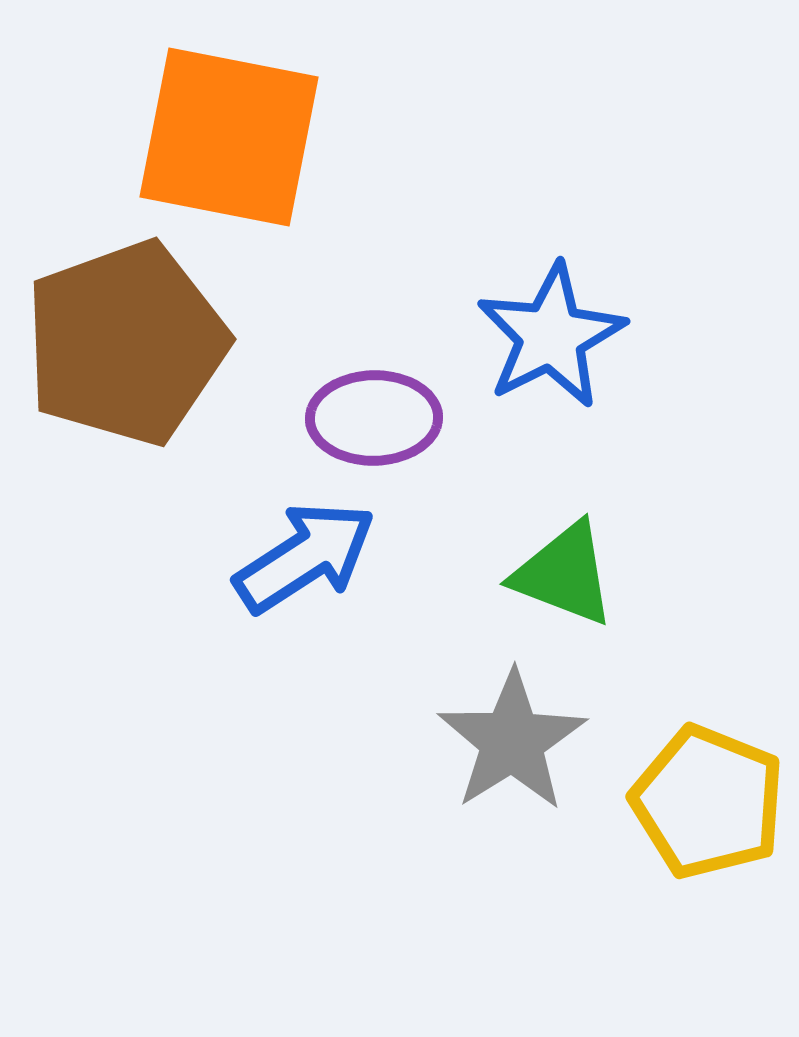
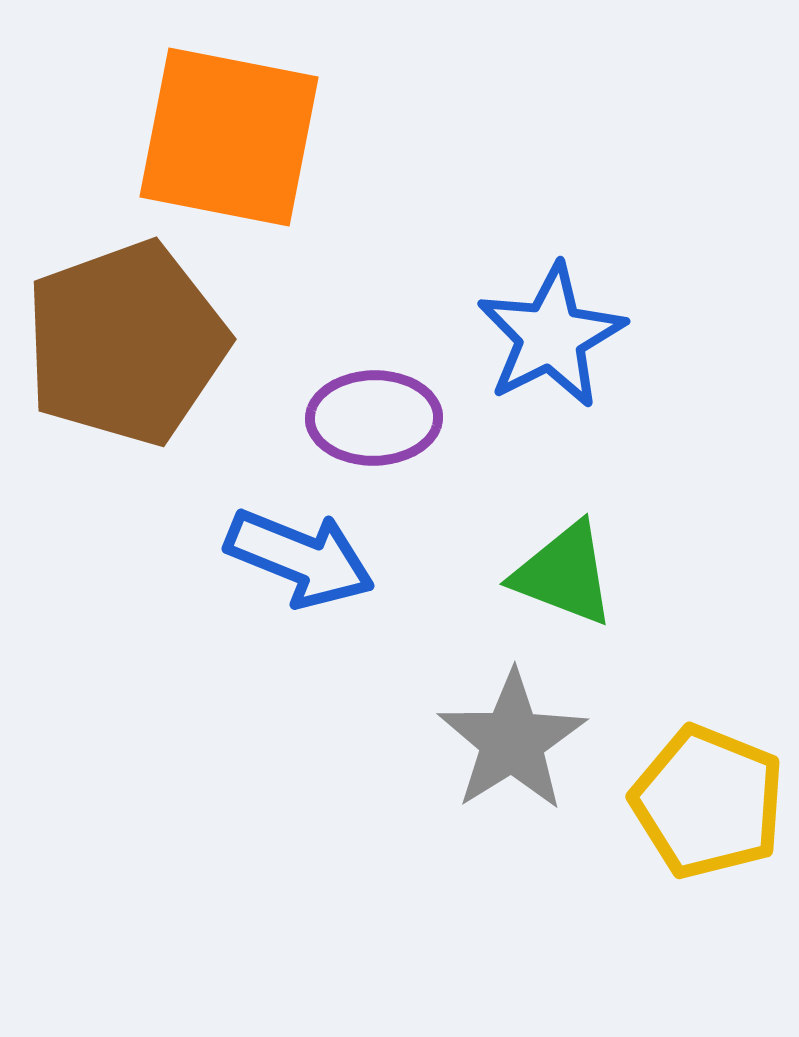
blue arrow: moved 5 px left, 1 px down; rotated 55 degrees clockwise
